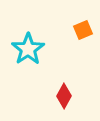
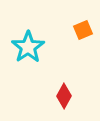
cyan star: moved 2 px up
